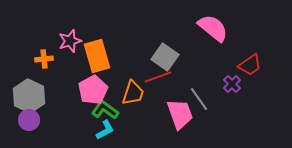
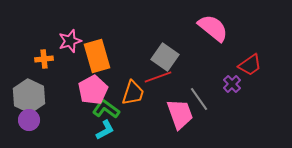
green L-shape: moved 1 px right, 1 px up
